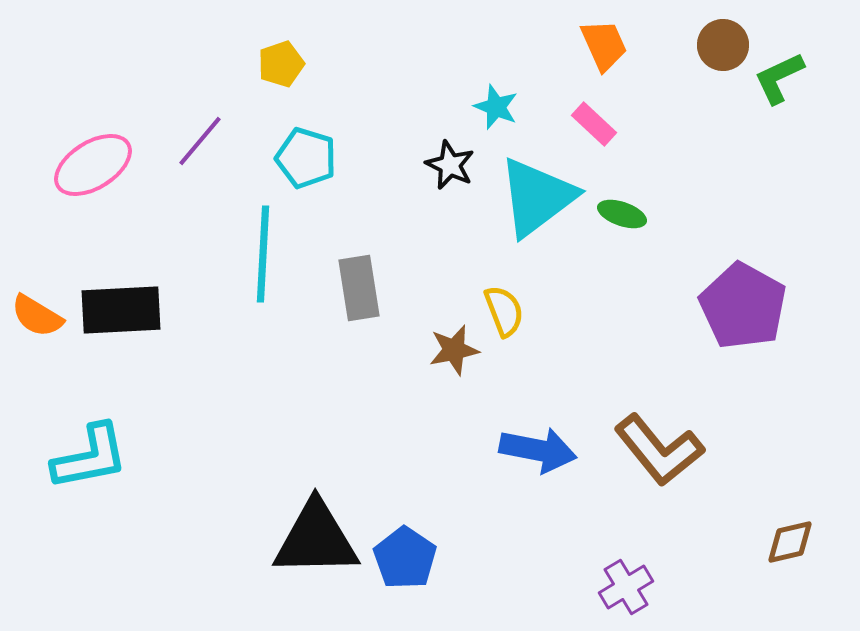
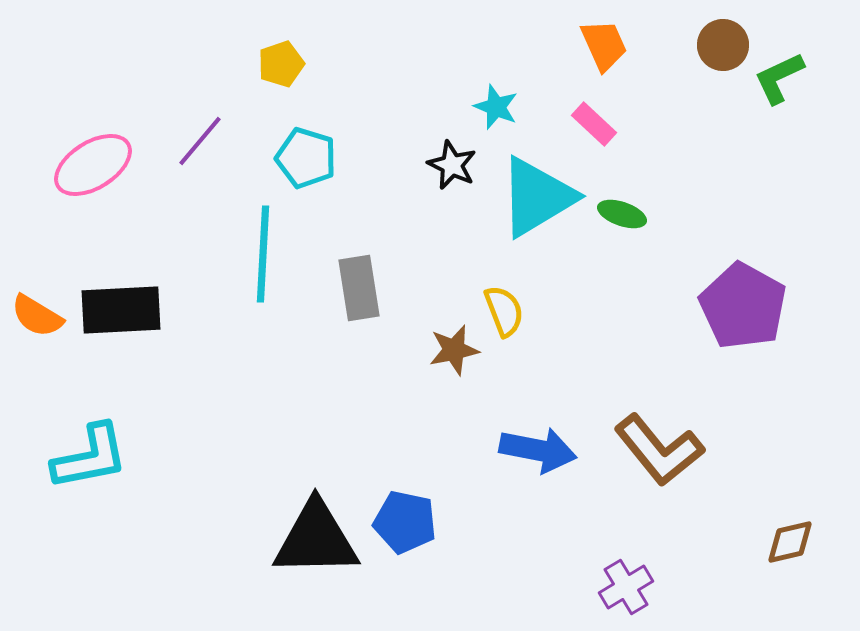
black star: moved 2 px right
cyan triangle: rotated 6 degrees clockwise
blue pentagon: moved 36 px up; rotated 22 degrees counterclockwise
